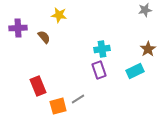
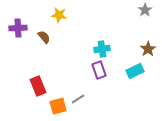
gray star: rotated 24 degrees counterclockwise
